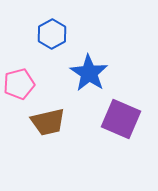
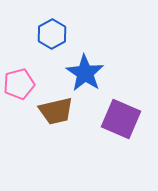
blue star: moved 4 px left
brown trapezoid: moved 8 px right, 11 px up
